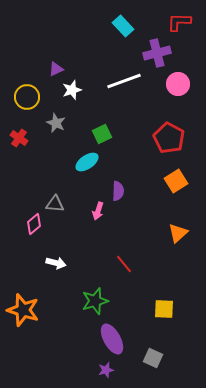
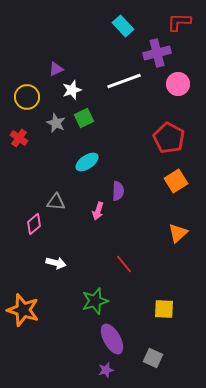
green square: moved 18 px left, 16 px up
gray triangle: moved 1 px right, 2 px up
